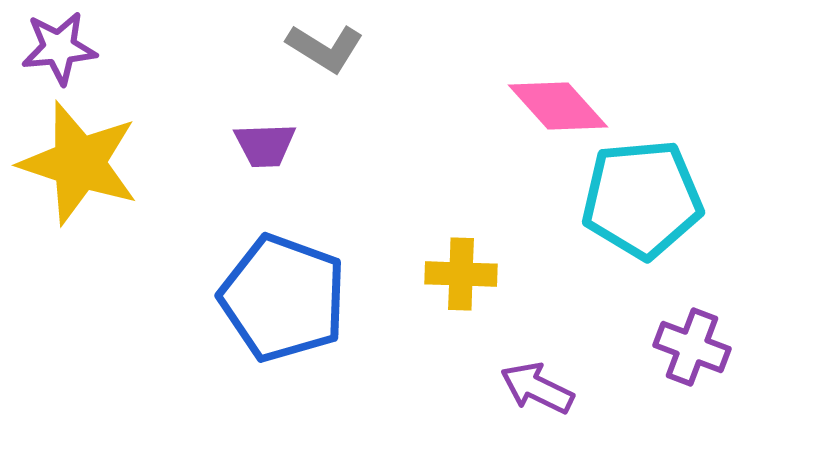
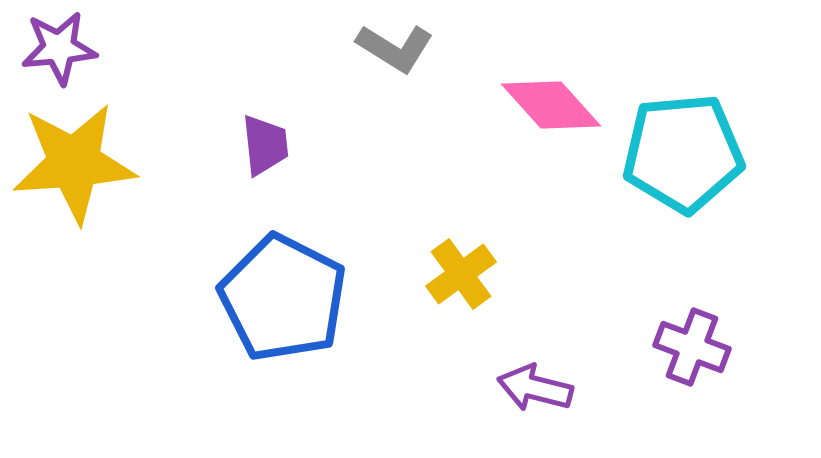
gray L-shape: moved 70 px right
pink diamond: moved 7 px left, 1 px up
purple trapezoid: rotated 94 degrees counterclockwise
yellow star: moved 5 px left; rotated 22 degrees counterclockwise
cyan pentagon: moved 41 px right, 46 px up
yellow cross: rotated 38 degrees counterclockwise
blue pentagon: rotated 7 degrees clockwise
purple arrow: moved 2 px left; rotated 12 degrees counterclockwise
